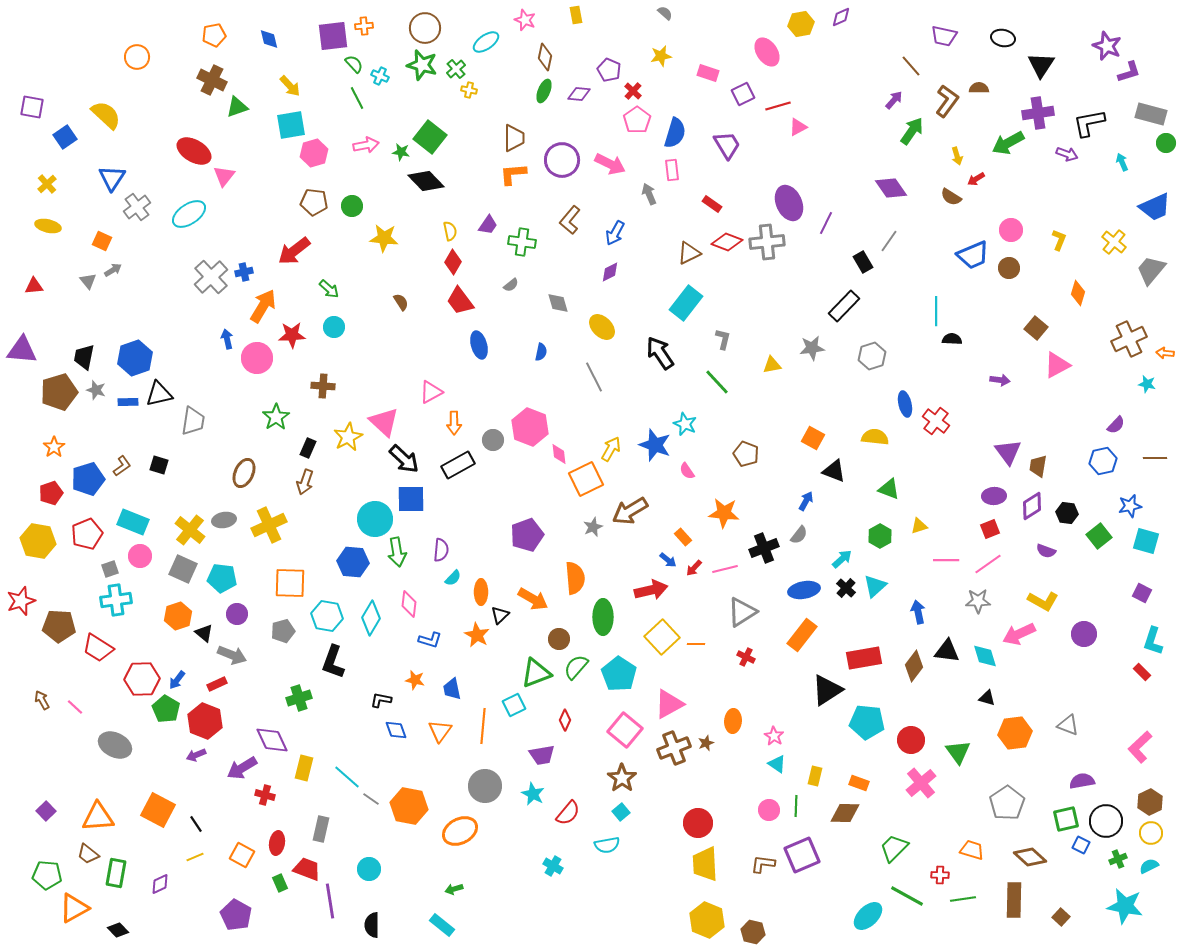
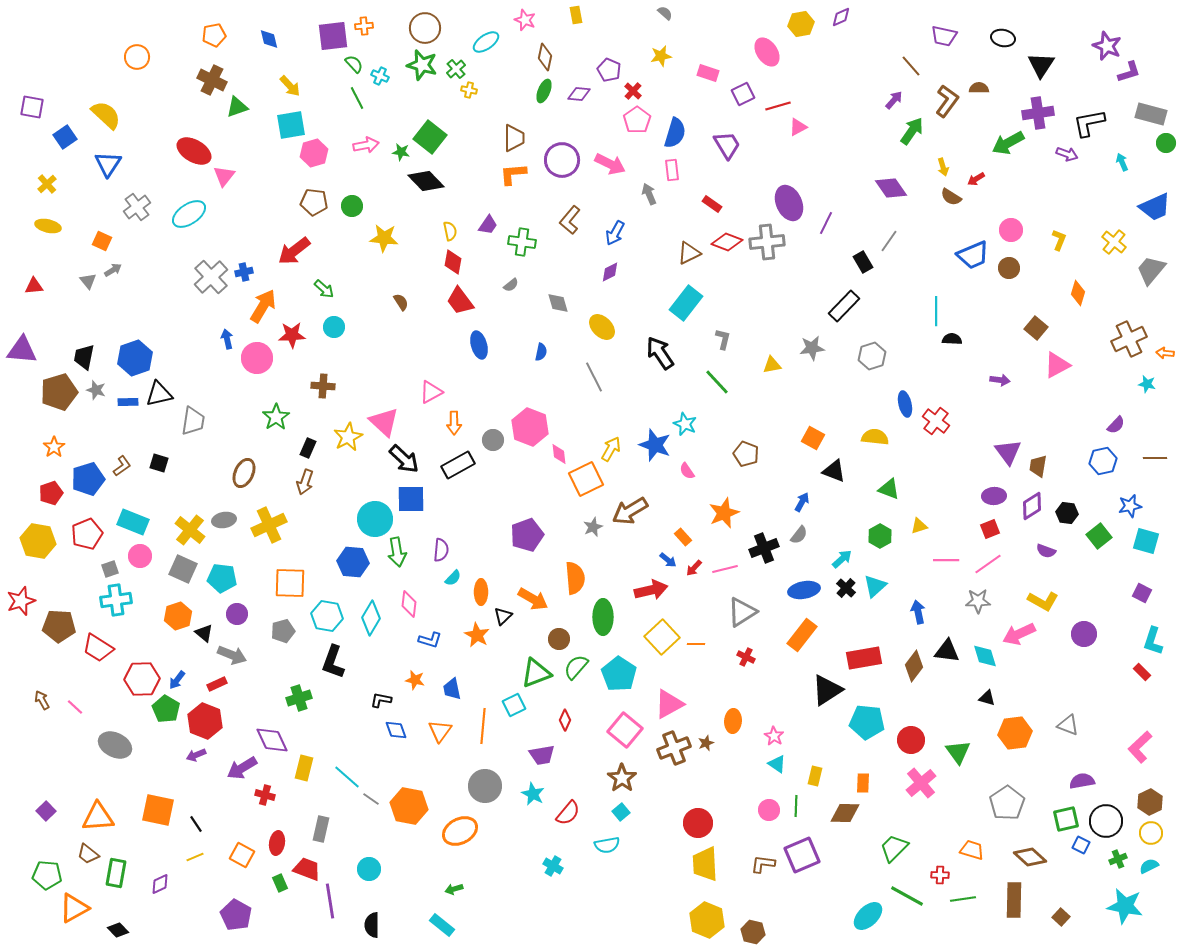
yellow arrow at (957, 156): moved 14 px left, 11 px down
blue triangle at (112, 178): moved 4 px left, 14 px up
red diamond at (453, 262): rotated 20 degrees counterclockwise
green arrow at (329, 289): moved 5 px left
black square at (159, 465): moved 2 px up
blue arrow at (806, 501): moved 4 px left, 1 px down
orange star at (724, 513): rotated 28 degrees counterclockwise
black triangle at (500, 615): moved 3 px right, 1 px down
orange rectangle at (859, 783): moved 4 px right; rotated 72 degrees clockwise
orange square at (158, 810): rotated 16 degrees counterclockwise
